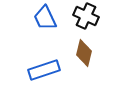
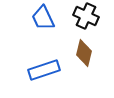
blue trapezoid: moved 2 px left
